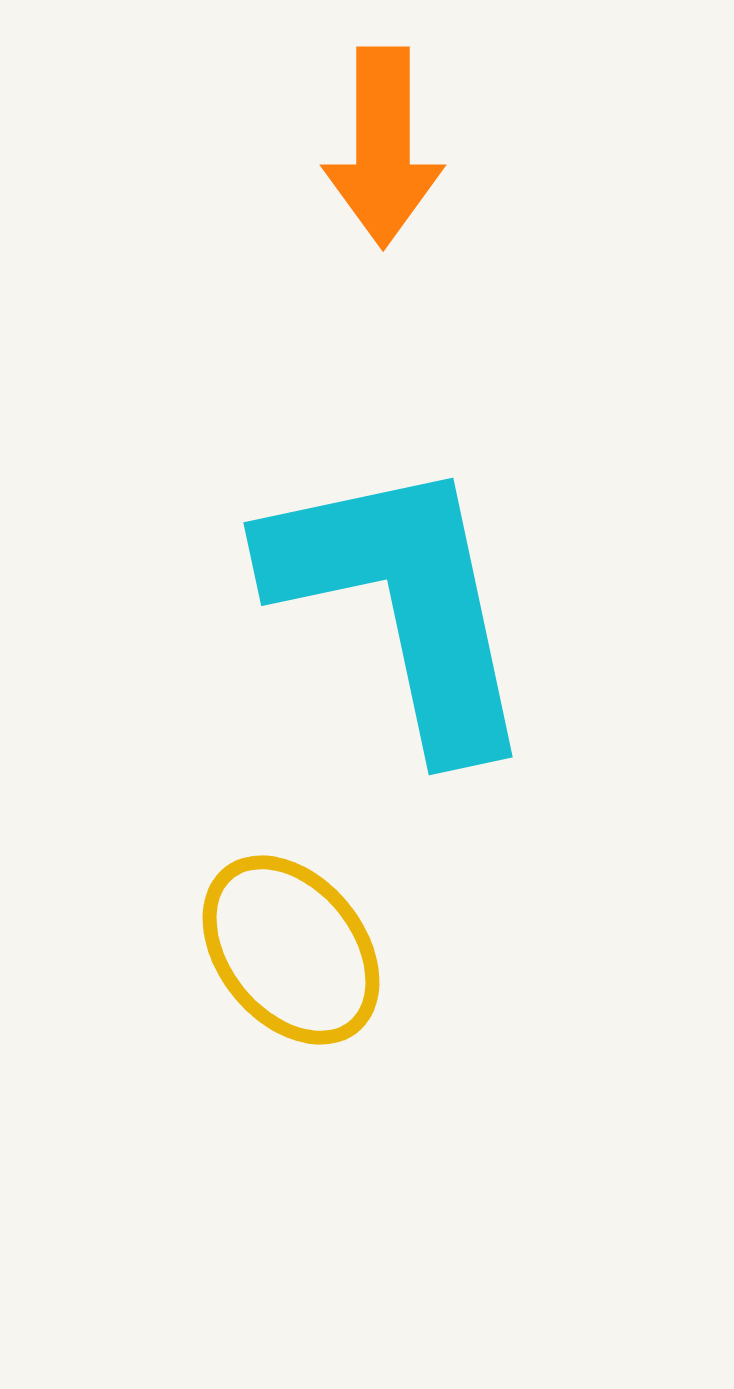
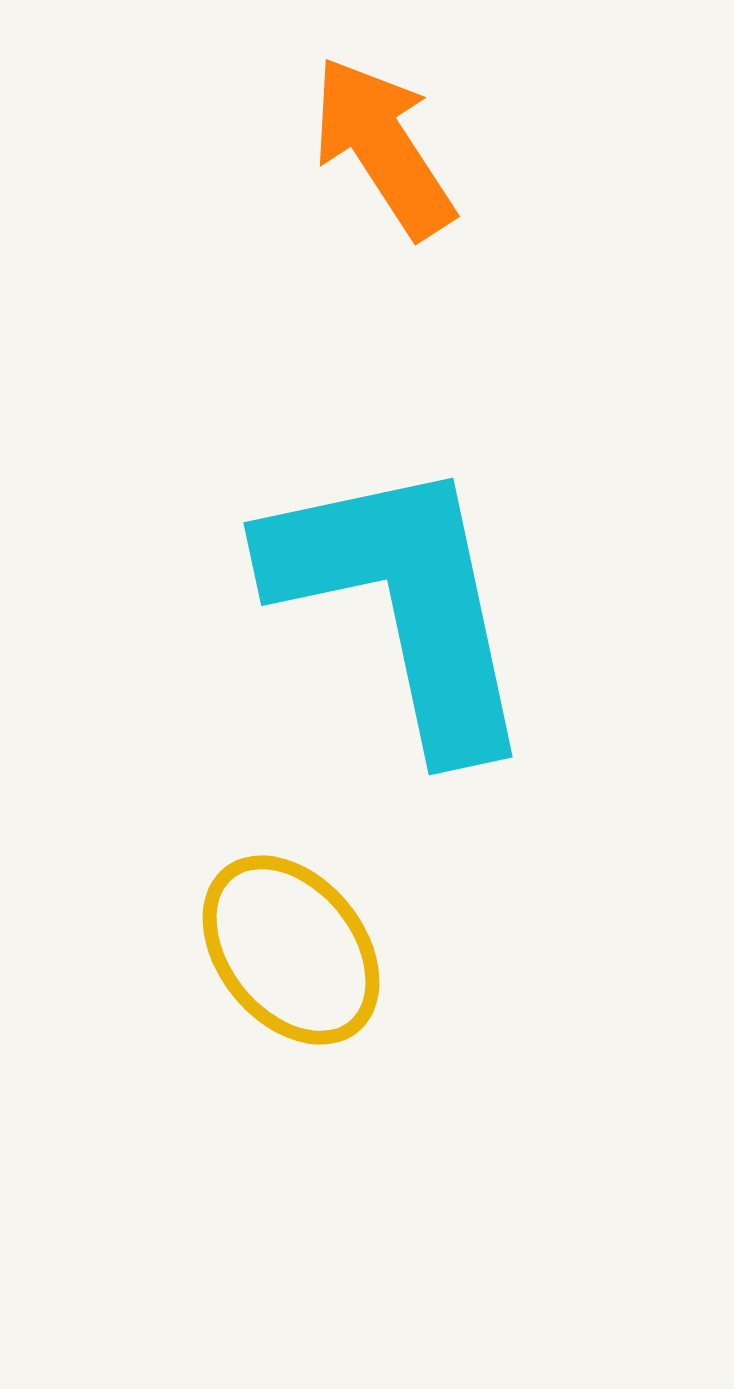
orange arrow: rotated 147 degrees clockwise
